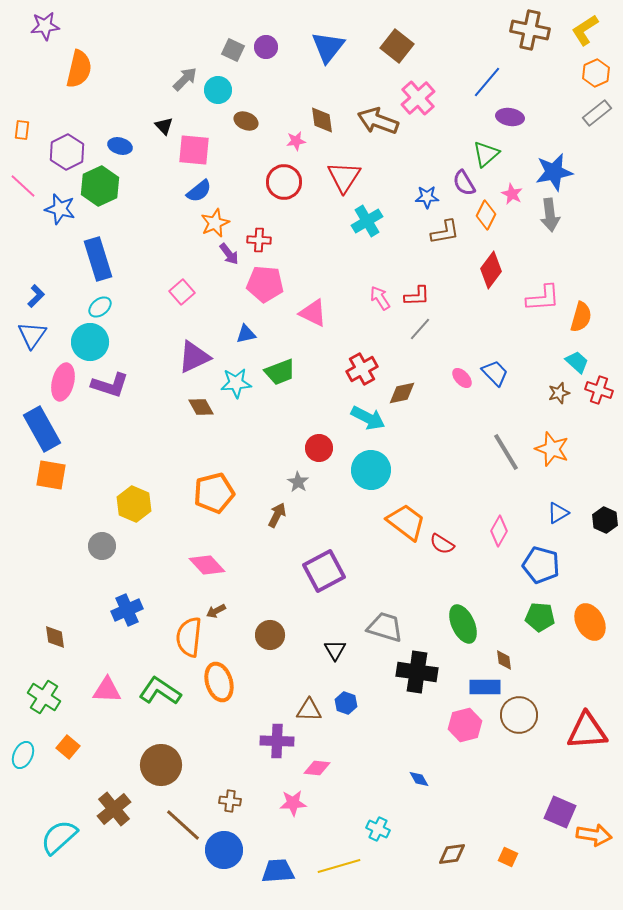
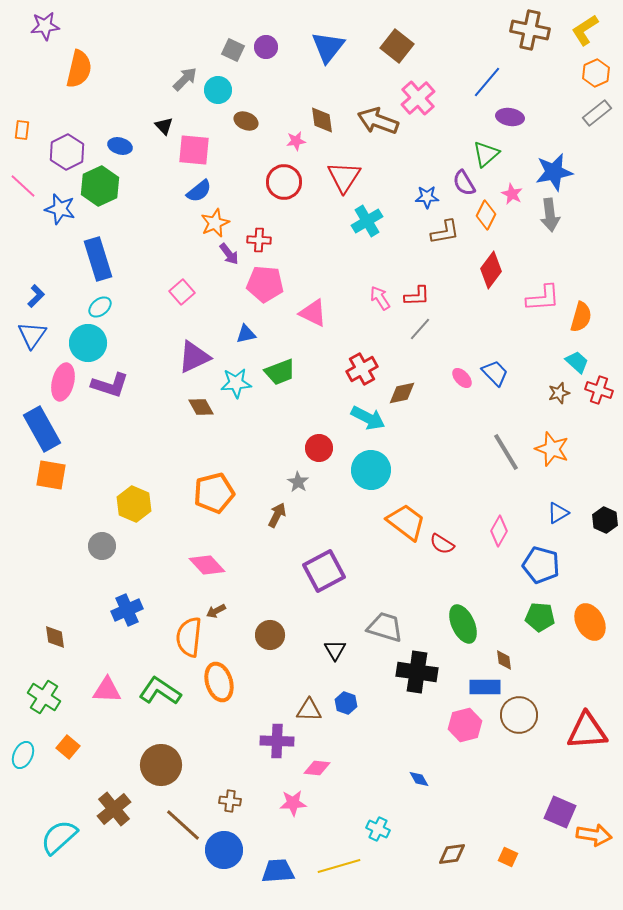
cyan circle at (90, 342): moved 2 px left, 1 px down
